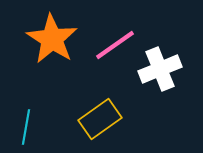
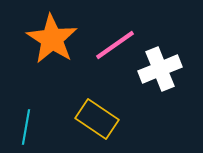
yellow rectangle: moved 3 px left; rotated 69 degrees clockwise
